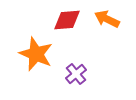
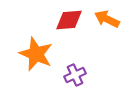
red diamond: moved 2 px right
purple cross: moved 1 px left, 1 px down; rotated 15 degrees clockwise
